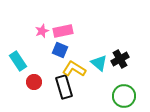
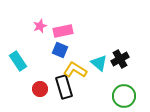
pink star: moved 2 px left, 5 px up
yellow L-shape: moved 1 px right, 1 px down
red circle: moved 6 px right, 7 px down
